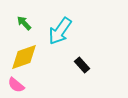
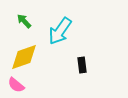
green arrow: moved 2 px up
black rectangle: rotated 35 degrees clockwise
